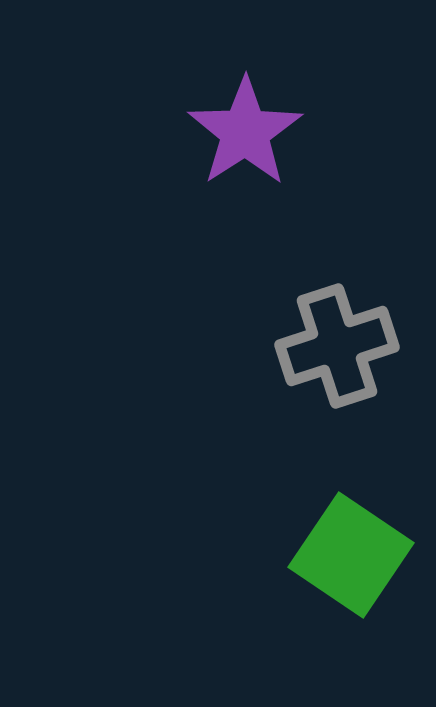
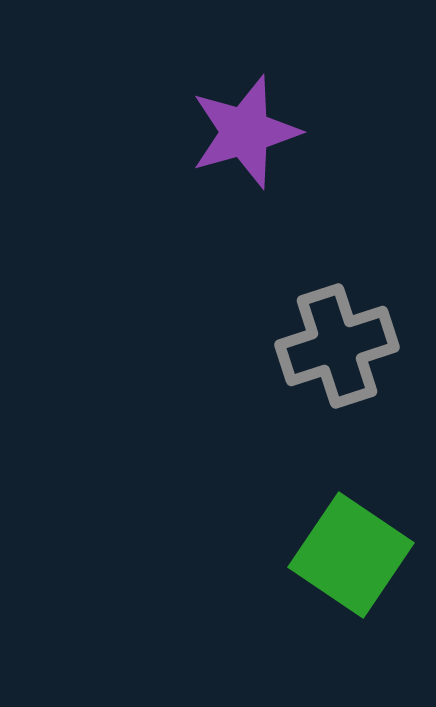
purple star: rotated 17 degrees clockwise
